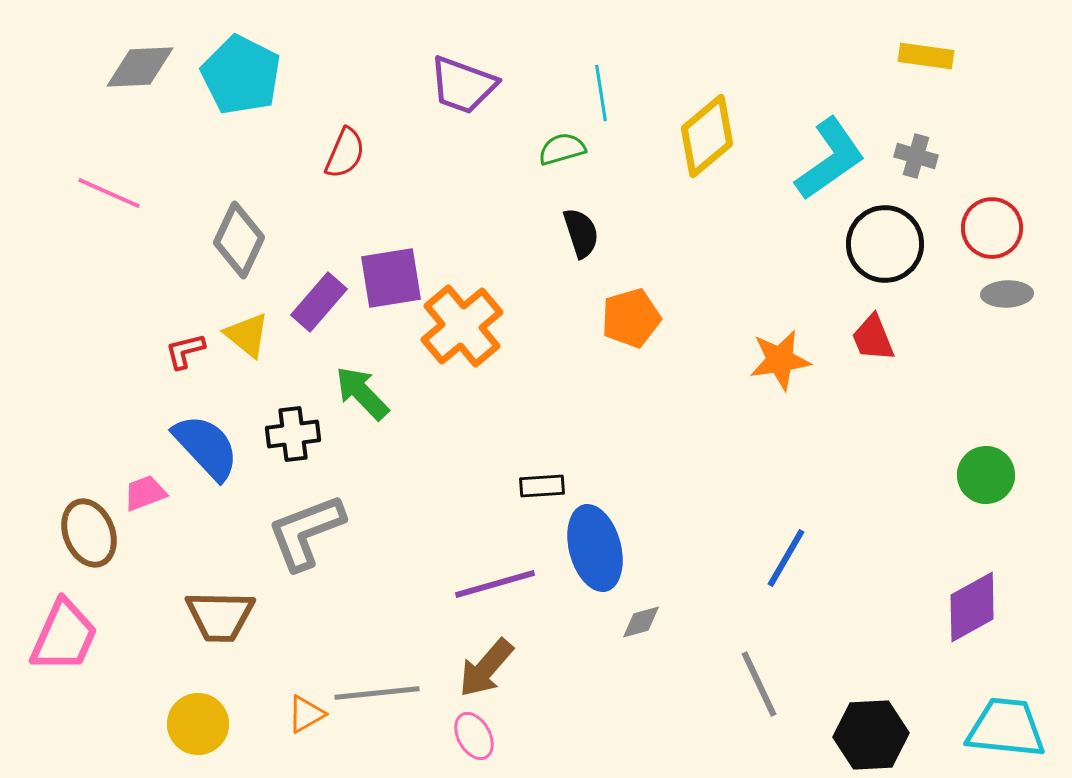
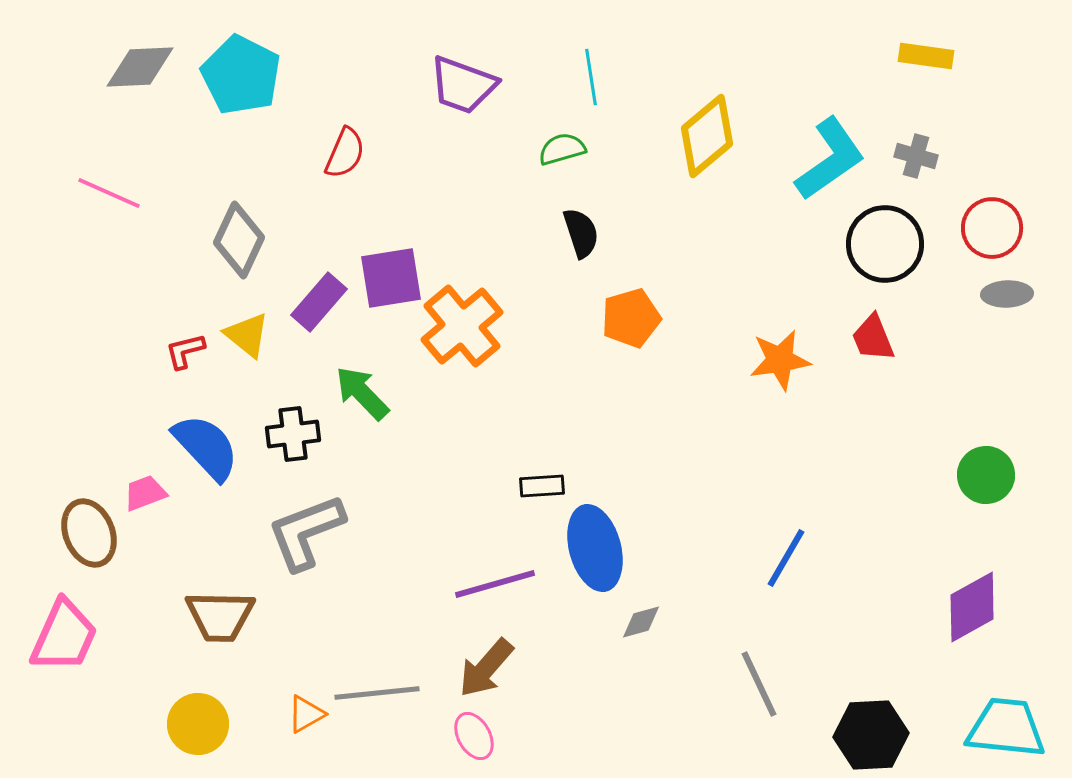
cyan line at (601, 93): moved 10 px left, 16 px up
